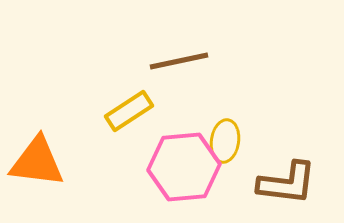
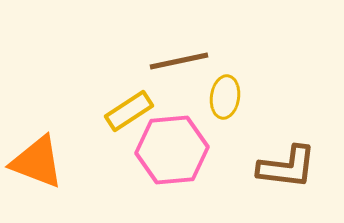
yellow ellipse: moved 44 px up
orange triangle: rotated 14 degrees clockwise
pink hexagon: moved 12 px left, 17 px up
brown L-shape: moved 16 px up
